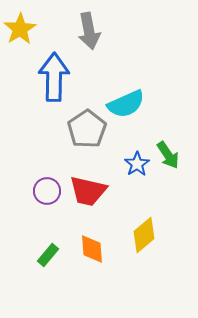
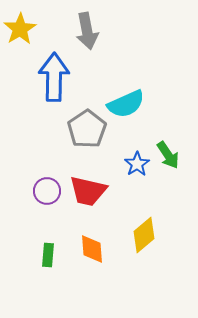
gray arrow: moved 2 px left
green rectangle: rotated 35 degrees counterclockwise
